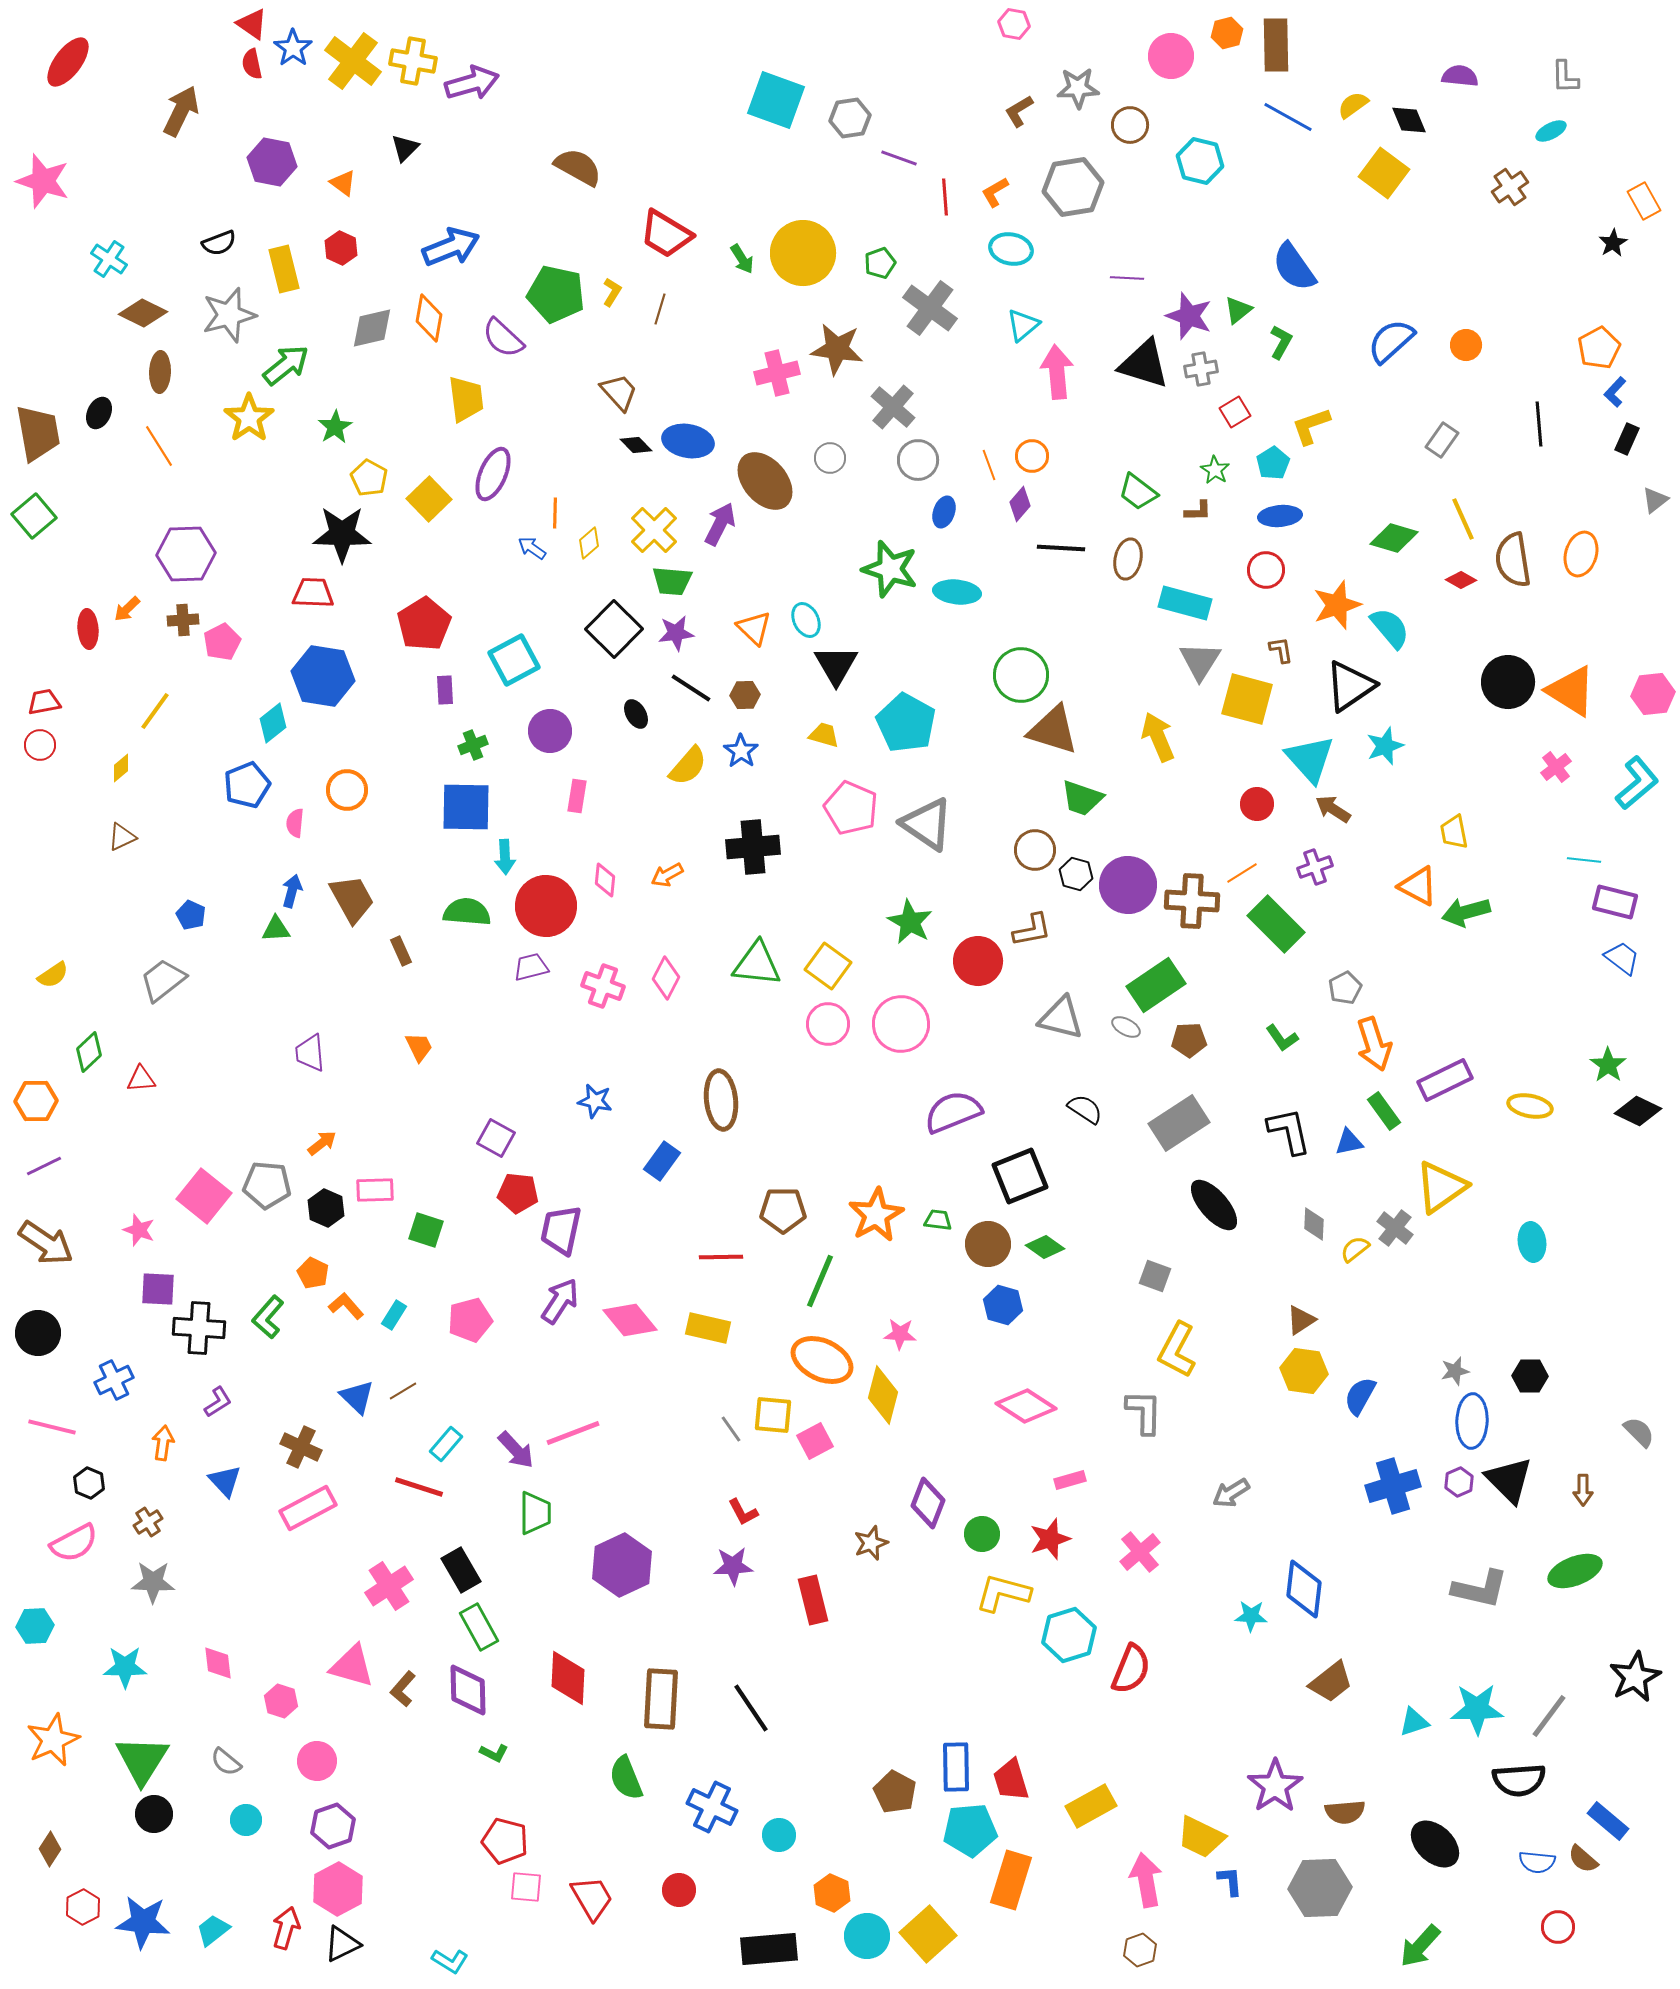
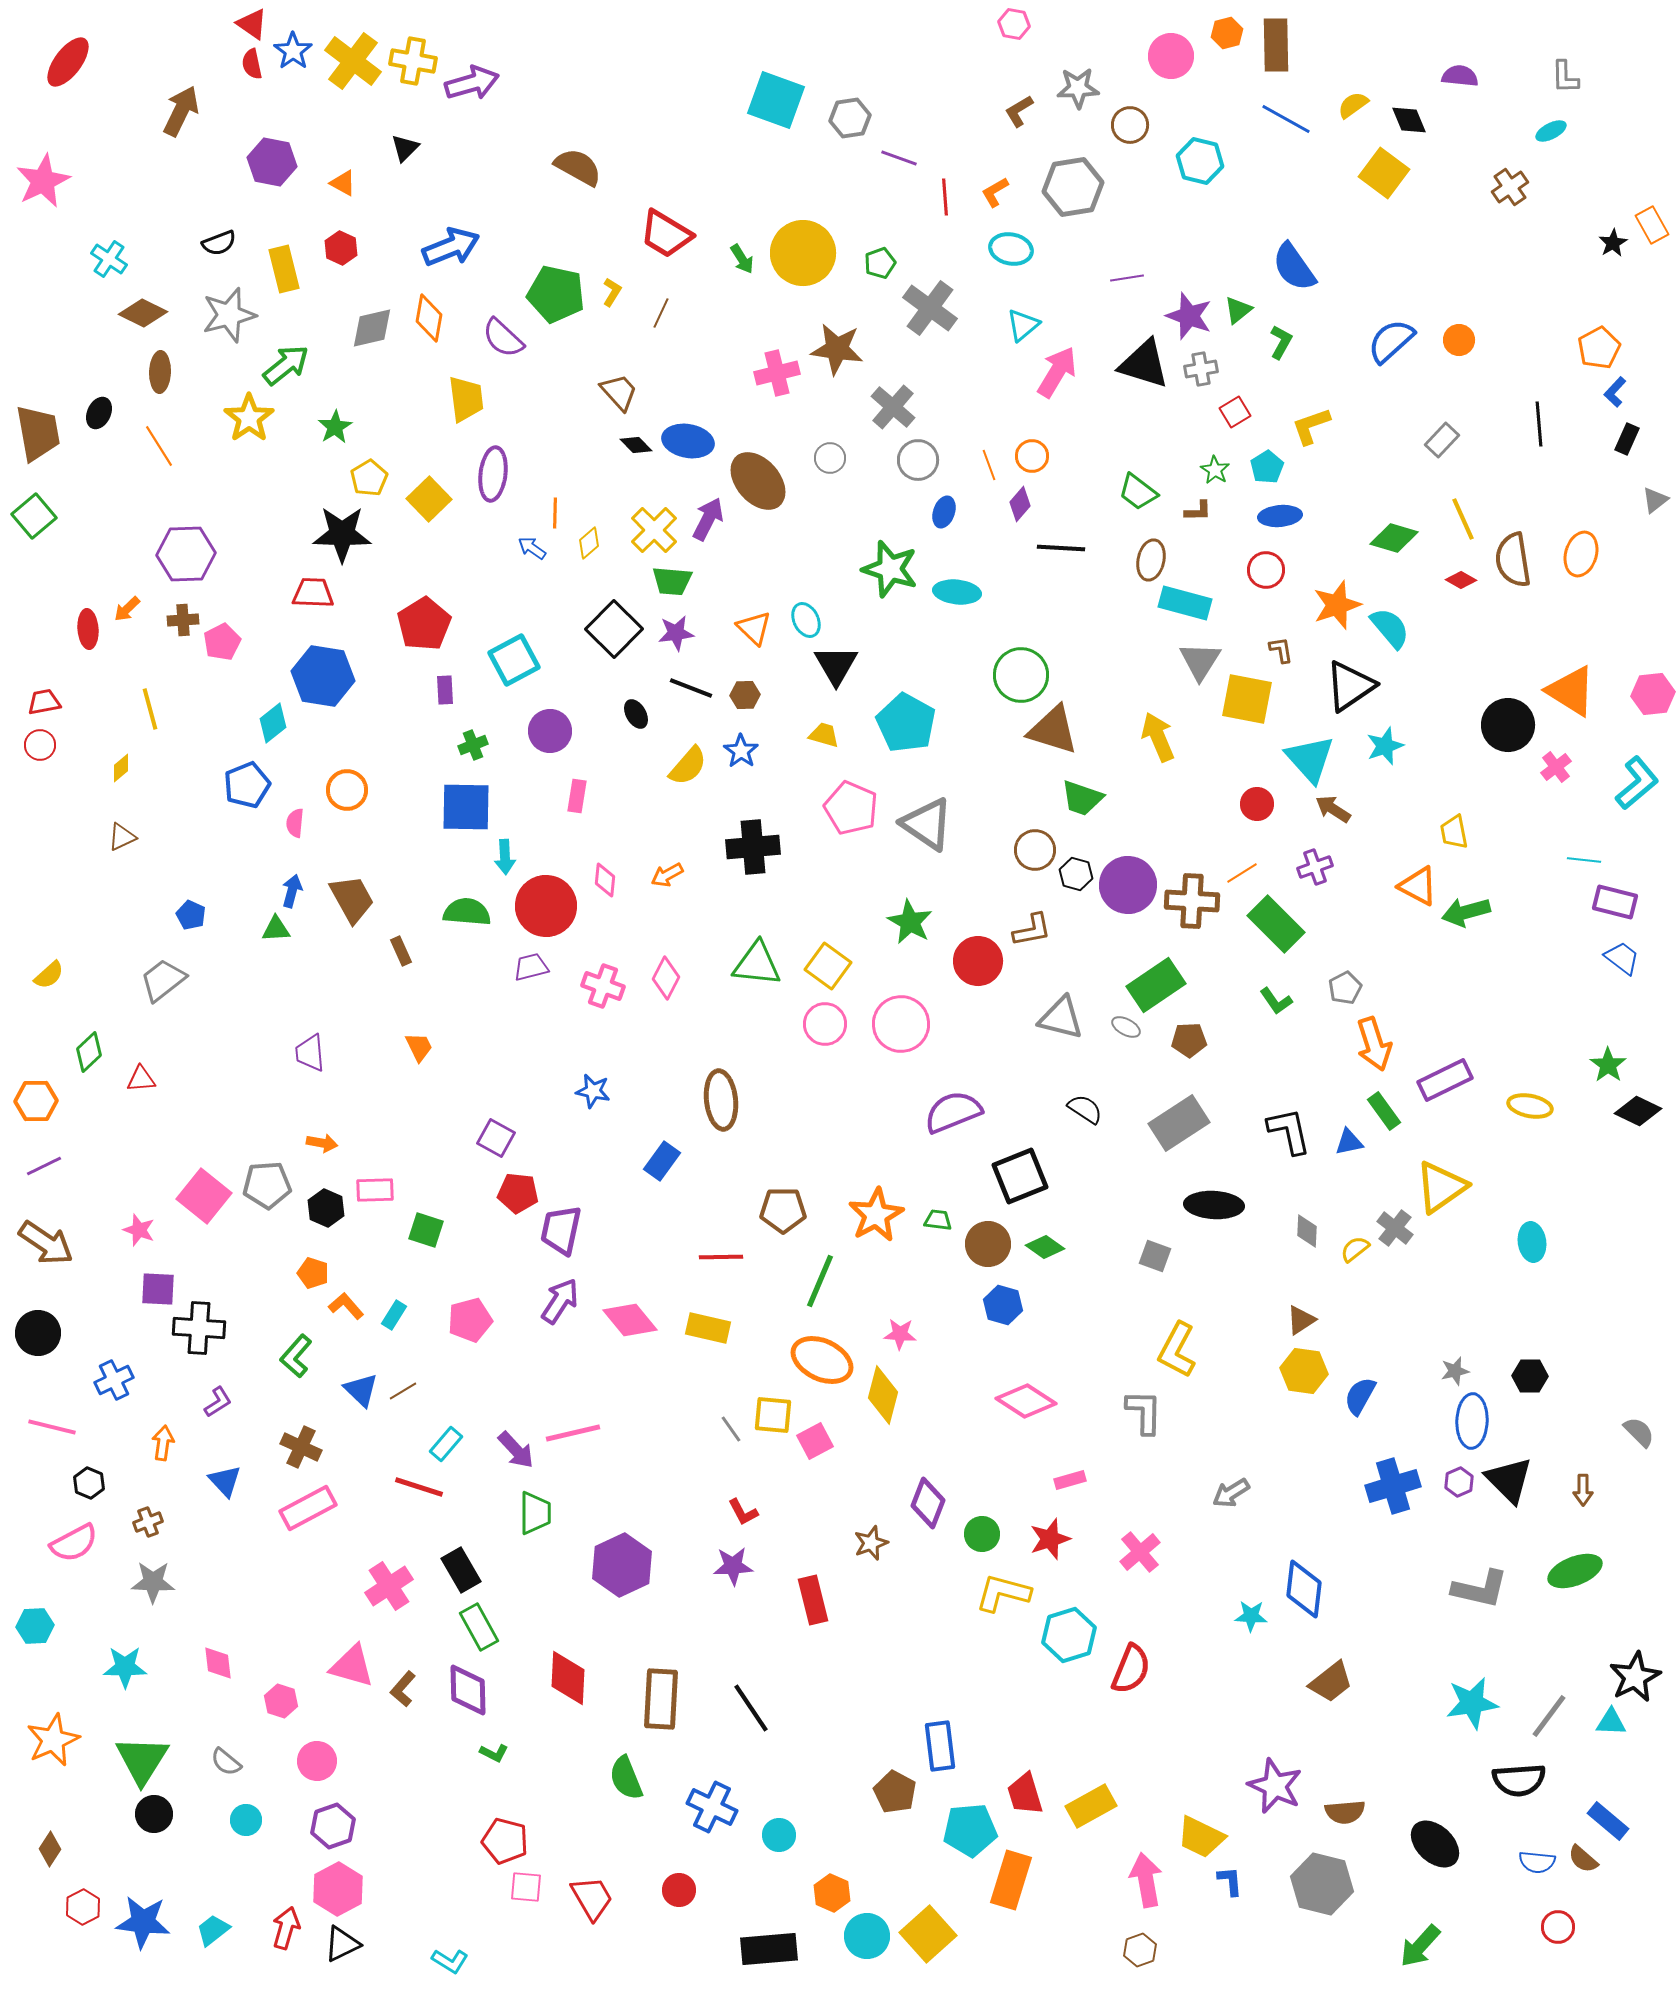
blue star at (293, 48): moved 3 px down
blue line at (1288, 117): moved 2 px left, 2 px down
pink star at (43, 181): rotated 28 degrees clockwise
orange triangle at (343, 183): rotated 8 degrees counterclockwise
orange rectangle at (1644, 201): moved 8 px right, 24 px down
purple line at (1127, 278): rotated 12 degrees counterclockwise
brown line at (660, 309): moved 1 px right, 4 px down; rotated 8 degrees clockwise
orange circle at (1466, 345): moved 7 px left, 5 px up
pink arrow at (1057, 372): rotated 36 degrees clockwise
gray rectangle at (1442, 440): rotated 8 degrees clockwise
cyan pentagon at (1273, 463): moved 6 px left, 4 px down
purple ellipse at (493, 474): rotated 16 degrees counterclockwise
yellow pentagon at (369, 478): rotated 12 degrees clockwise
brown ellipse at (765, 481): moved 7 px left
purple arrow at (720, 524): moved 12 px left, 5 px up
brown ellipse at (1128, 559): moved 23 px right, 1 px down
black circle at (1508, 682): moved 43 px down
black line at (691, 688): rotated 12 degrees counterclockwise
yellow square at (1247, 699): rotated 4 degrees counterclockwise
yellow line at (155, 711): moved 5 px left, 2 px up; rotated 51 degrees counterclockwise
yellow semicircle at (53, 975): moved 4 px left; rotated 8 degrees counterclockwise
pink circle at (828, 1024): moved 3 px left
green L-shape at (1282, 1038): moved 6 px left, 37 px up
blue star at (595, 1101): moved 2 px left, 10 px up
orange arrow at (322, 1143): rotated 48 degrees clockwise
gray pentagon at (267, 1185): rotated 9 degrees counterclockwise
black ellipse at (1214, 1205): rotated 46 degrees counterclockwise
gray diamond at (1314, 1224): moved 7 px left, 7 px down
orange pentagon at (313, 1273): rotated 8 degrees counterclockwise
gray square at (1155, 1276): moved 20 px up
green L-shape at (268, 1317): moved 28 px right, 39 px down
blue triangle at (357, 1397): moved 4 px right, 7 px up
pink diamond at (1026, 1406): moved 5 px up
pink line at (573, 1433): rotated 8 degrees clockwise
brown cross at (148, 1522): rotated 12 degrees clockwise
cyan star at (1477, 1709): moved 5 px left, 6 px up; rotated 8 degrees counterclockwise
cyan triangle at (1414, 1722): moved 197 px right; rotated 20 degrees clockwise
blue rectangle at (956, 1767): moved 16 px left, 21 px up; rotated 6 degrees counterclockwise
red trapezoid at (1011, 1780): moved 14 px right, 14 px down
purple star at (1275, 1786): rotated 14 degrees counterclockwise
gray hexagon at (1320, 1888): moved 2 px right, 4 px up; rotated 16 degrees clockwise
